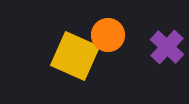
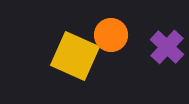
orange circle: moved 3 px right
